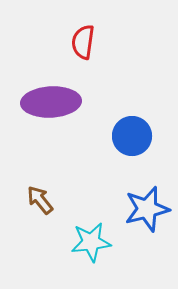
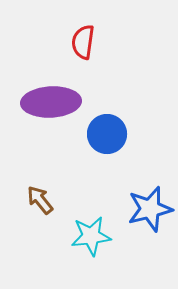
blue circle: moved 25 px left, 2 px up
blue star: moved 3 px right
cyan star: moved 6 px up
